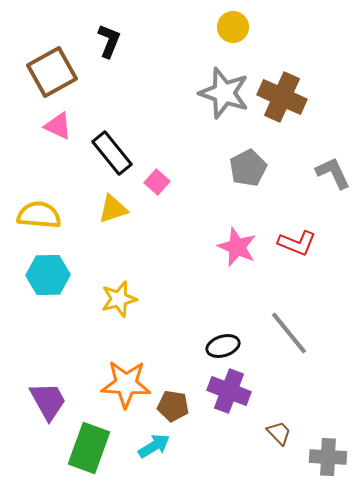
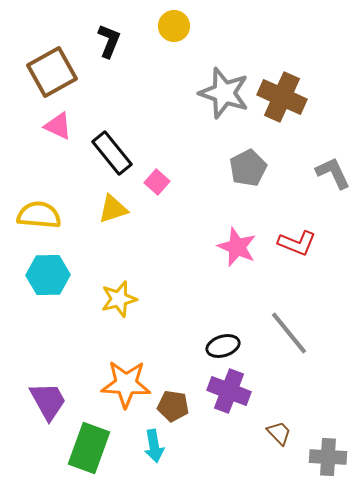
yellow circle: moved 59 px left, 1 px up
cyan arrow: rotated 112 degrees clockwise
